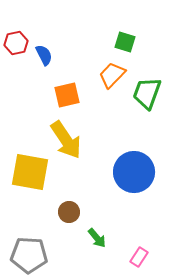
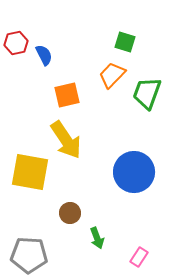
brown circle: moved 1 px right, 1 px down
green arrow: rotated 20 degrees clockwise
